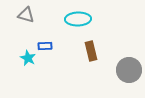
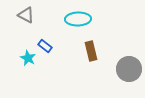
gray triangle: rotated 12 degrees clockwise
blue rectangle: rotated 40 degrees clockwise
gray circle: moved 1 px up
